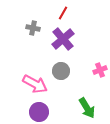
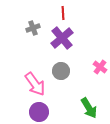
red line: rotated 32 degrees counterclockwise
gray cross: rotated 32 degrees counterclockwise
purple cross: moved 1 px left, 1 px up
pink cross: moved 3 px up; rotated 32 degrees counterclockwise
pink arrow: rotated 25 degrees clockwise
green arrow: moved 2 px right
